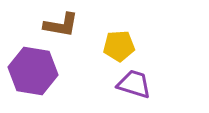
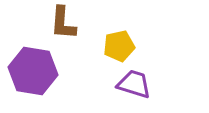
brown L-shape: moved 2 px right, 2 px up; rotated 84 degrees clockwise
yellow pentagon: rotated 8 degrees counterclockwise
